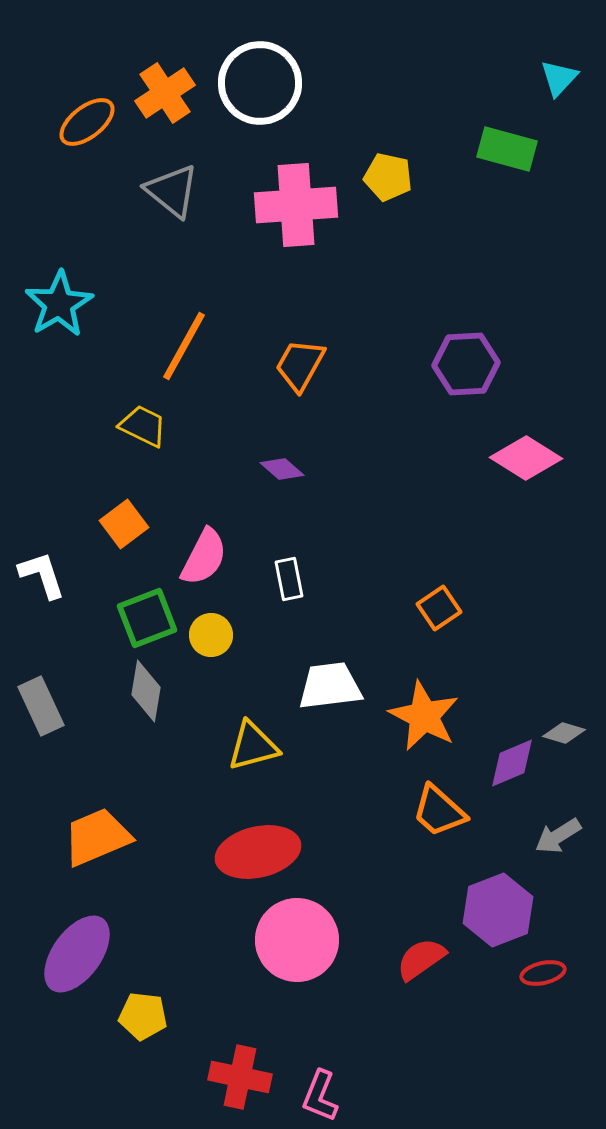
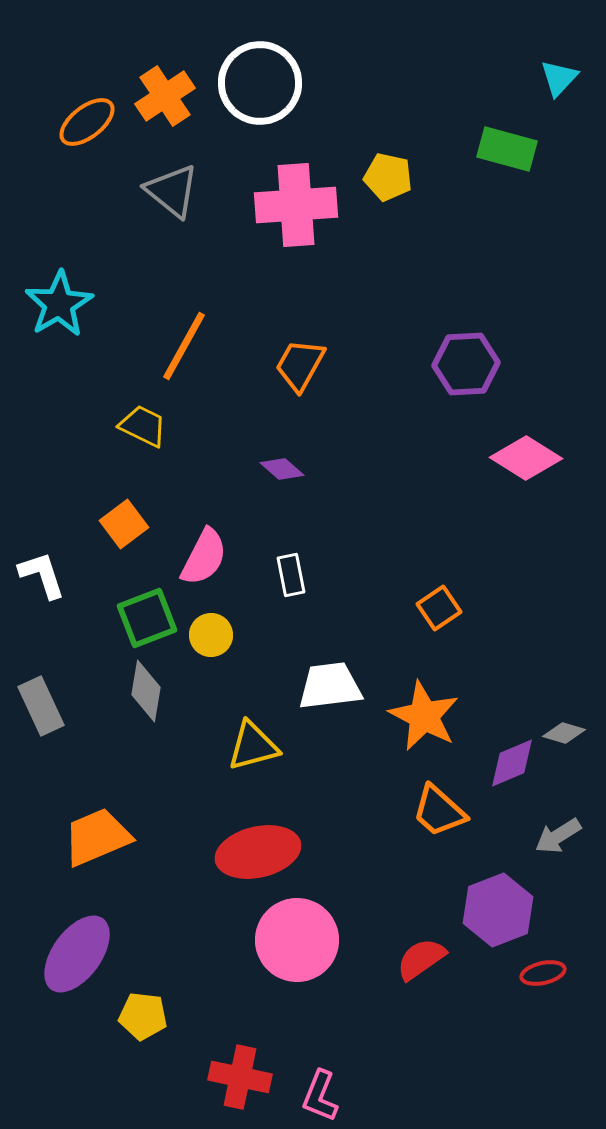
orange cross at (165, 93): moved 3 px down
white rectangle at (289, 579): moved 2 px right, 4 px up
